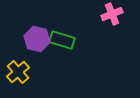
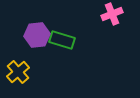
purple hexagon: moved 4 px up; rotated 20 degrees counterclockwise
